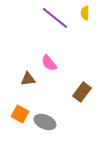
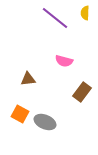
pink semicircle: moved 15 px right, 2 px up; rotated 36 degrees counterclockwise
